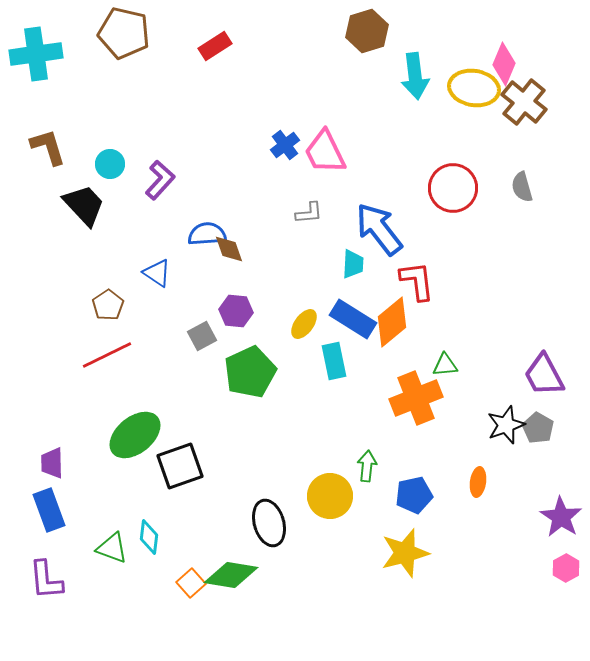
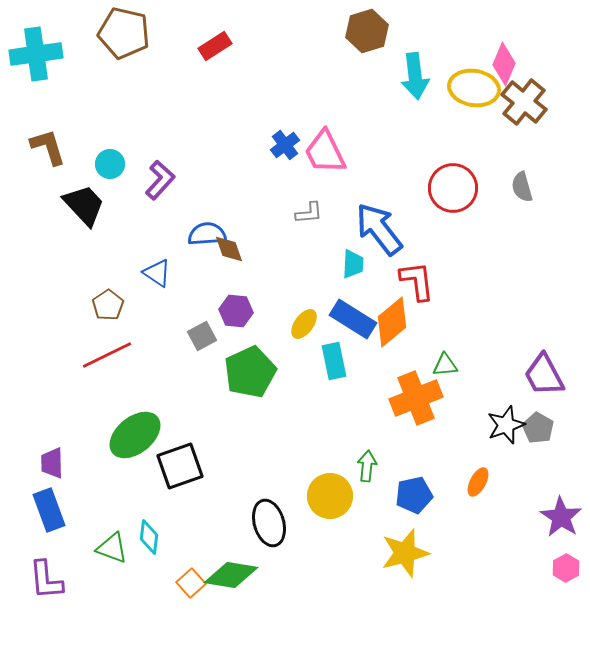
orange ellipse at (478, 482): rotated 20 degrees clockwise
